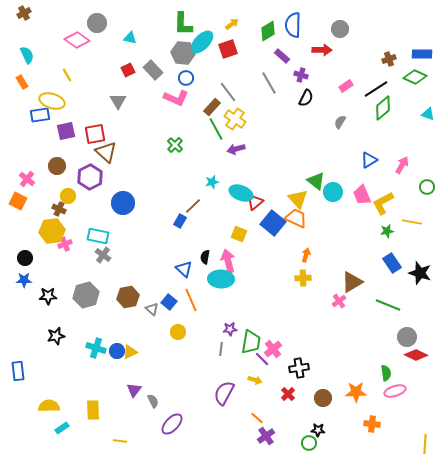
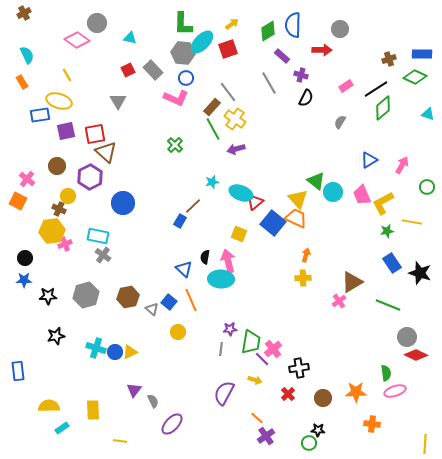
yellow ellipse at (52, 101): moved 7 px right
green line at (216, 129): moved 3 px left
blue circle at (117, 351): moved 2 px left, 1 px down
